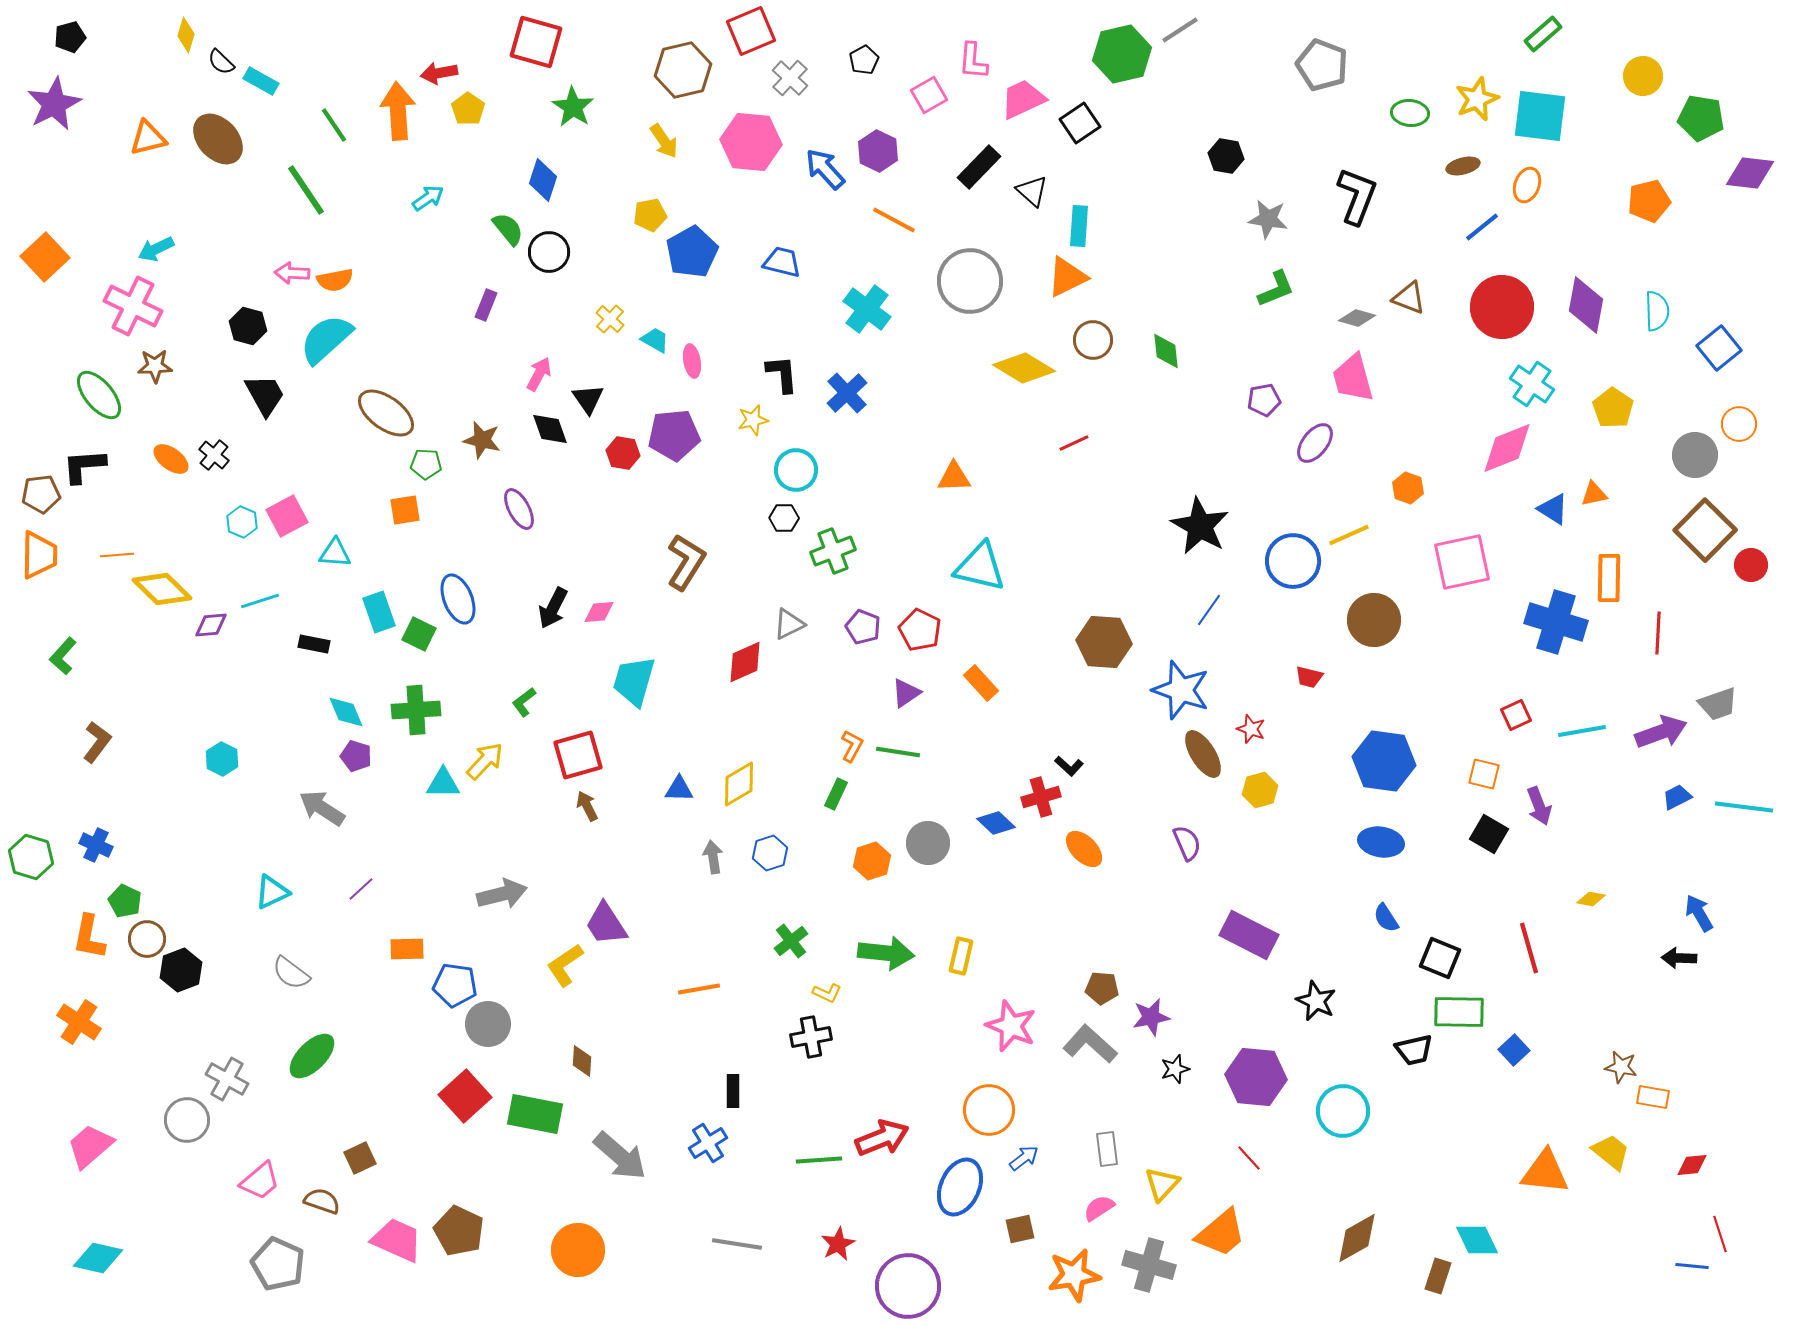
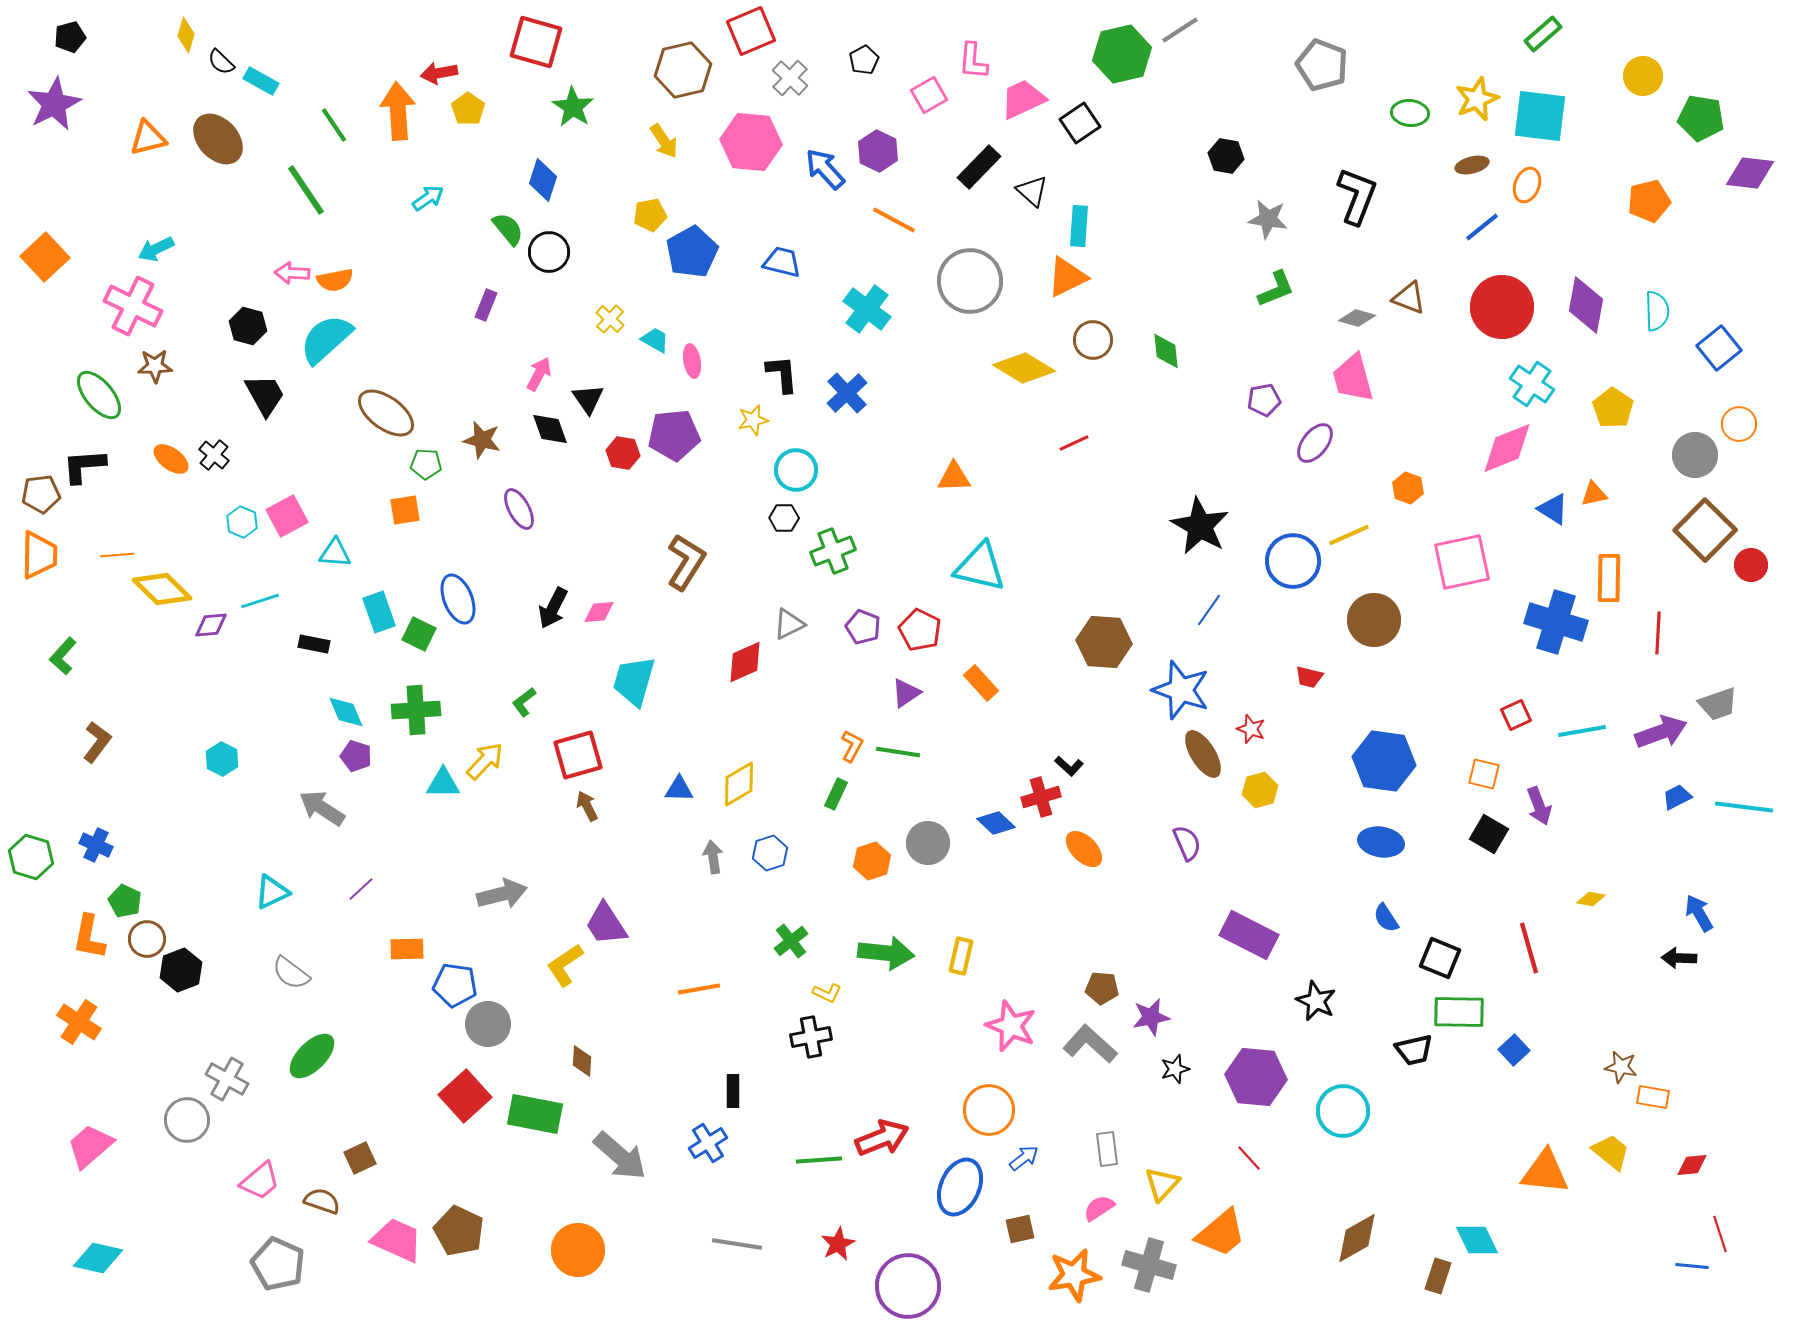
brown ellipse at (1463, 166): moved 9 px right, 1 px up
